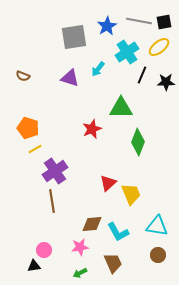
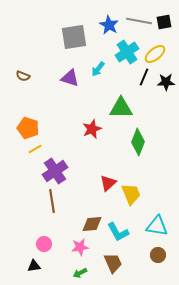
blue star: moved 2 px right, 1 px up; rotated 12 degrees counterclockwise
yellow ellipse: moved 4 px left, 7 px down
black line: moved 2 px right, 2 px down
pink circle: moved 6 px up
